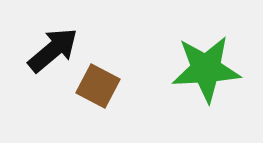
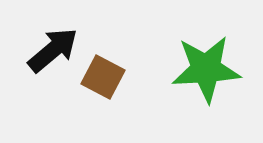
brown square: moved 5 px right, 9 px up
